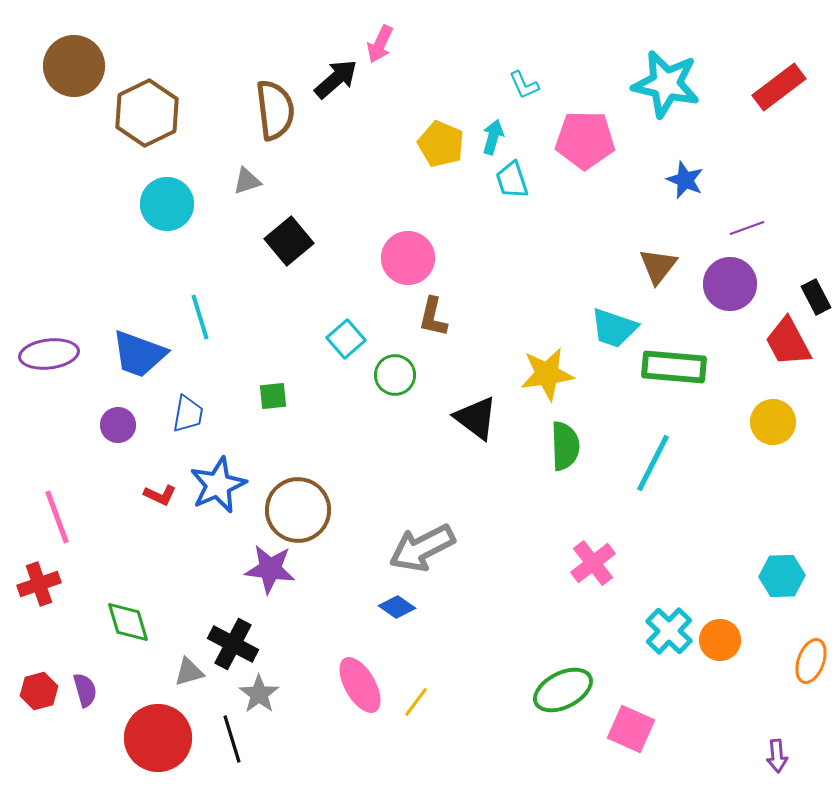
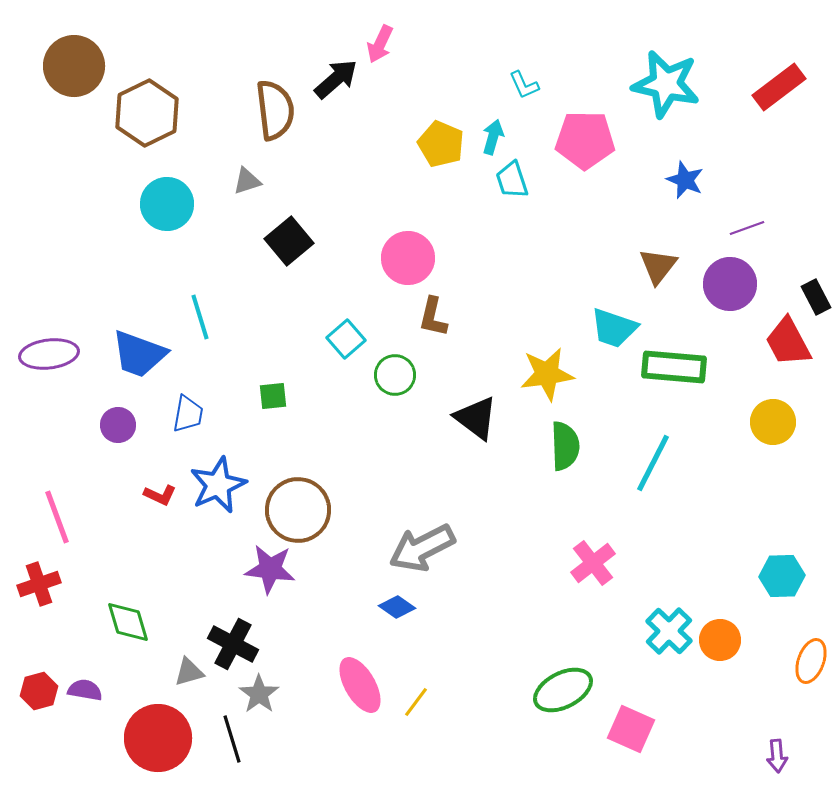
purple semicircle at (85, 690): rotated 64 degrees counterclockwise
